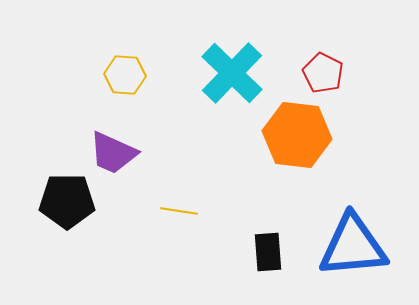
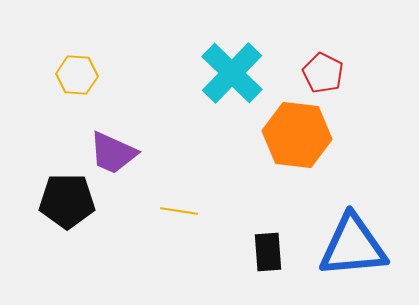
yellow hexagon: moved 48 px left
